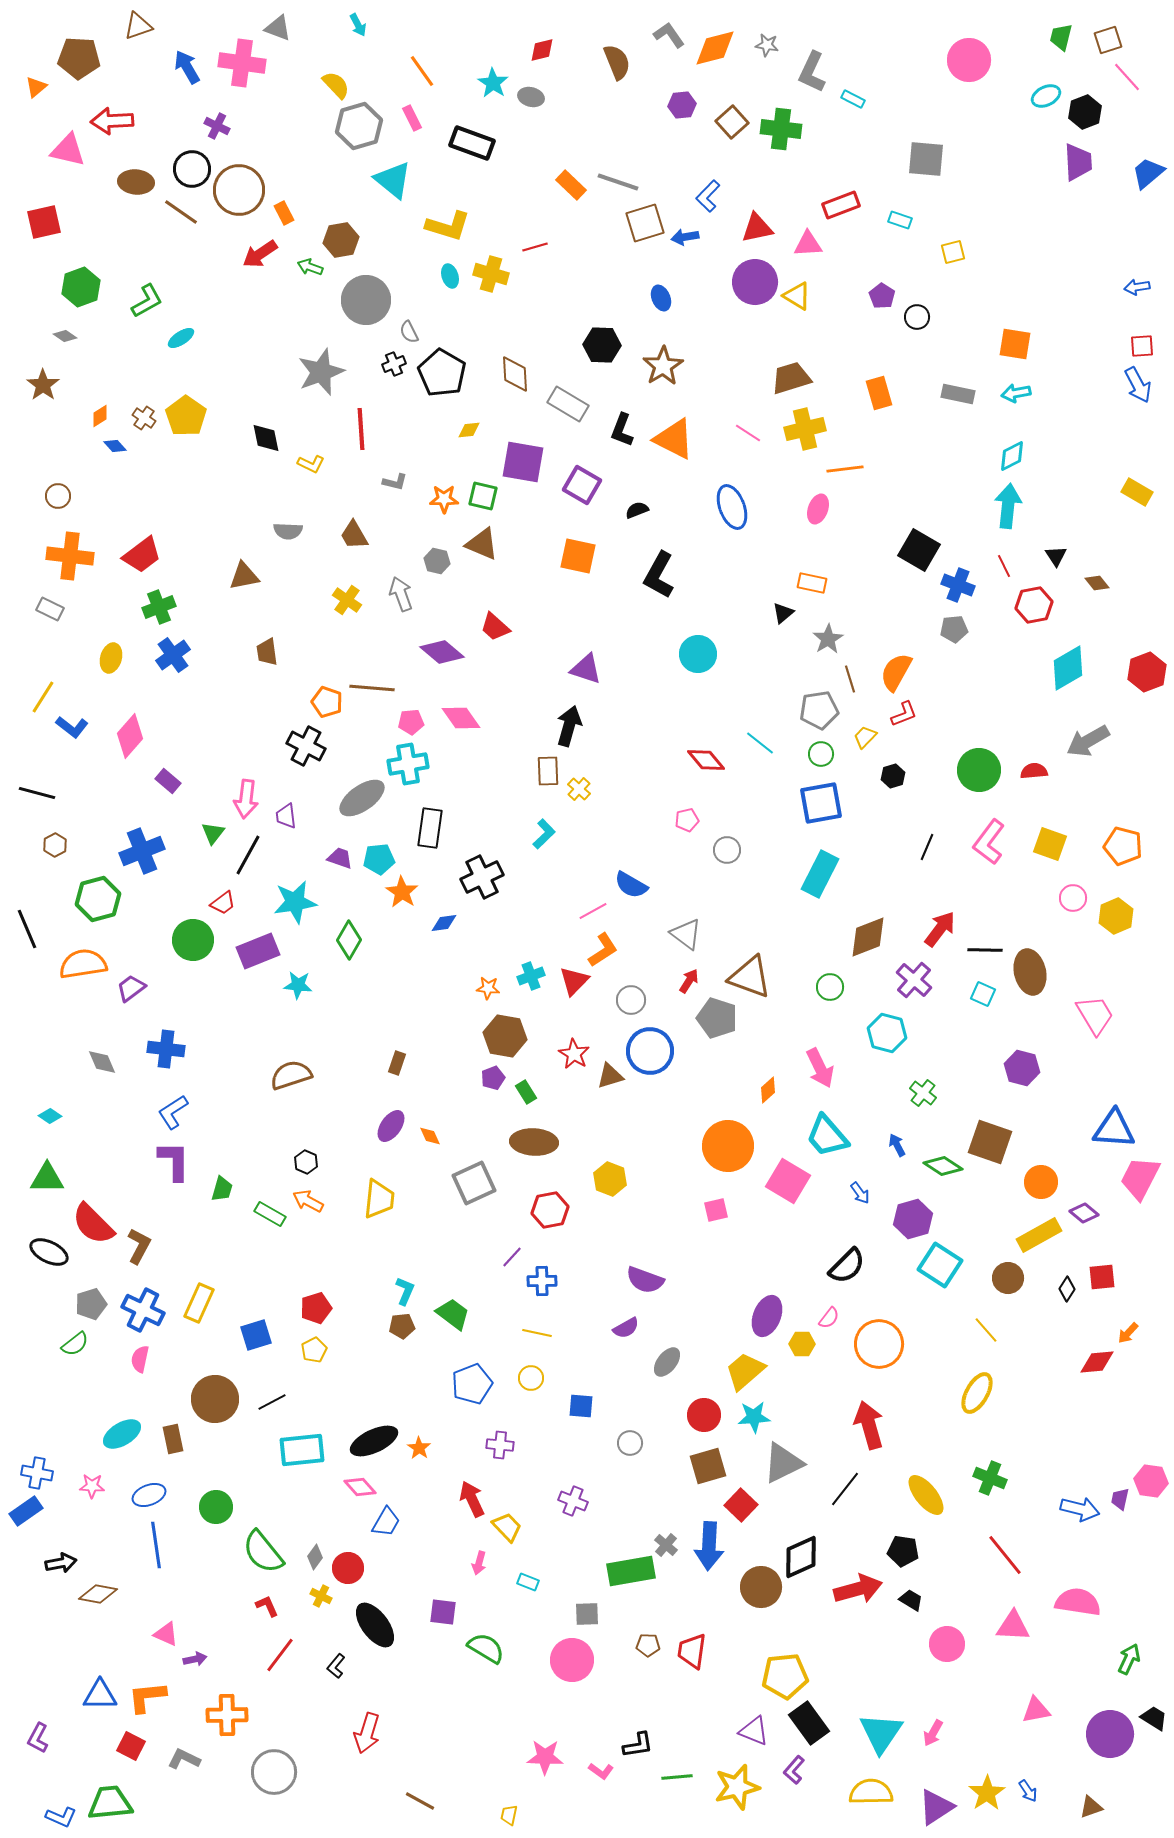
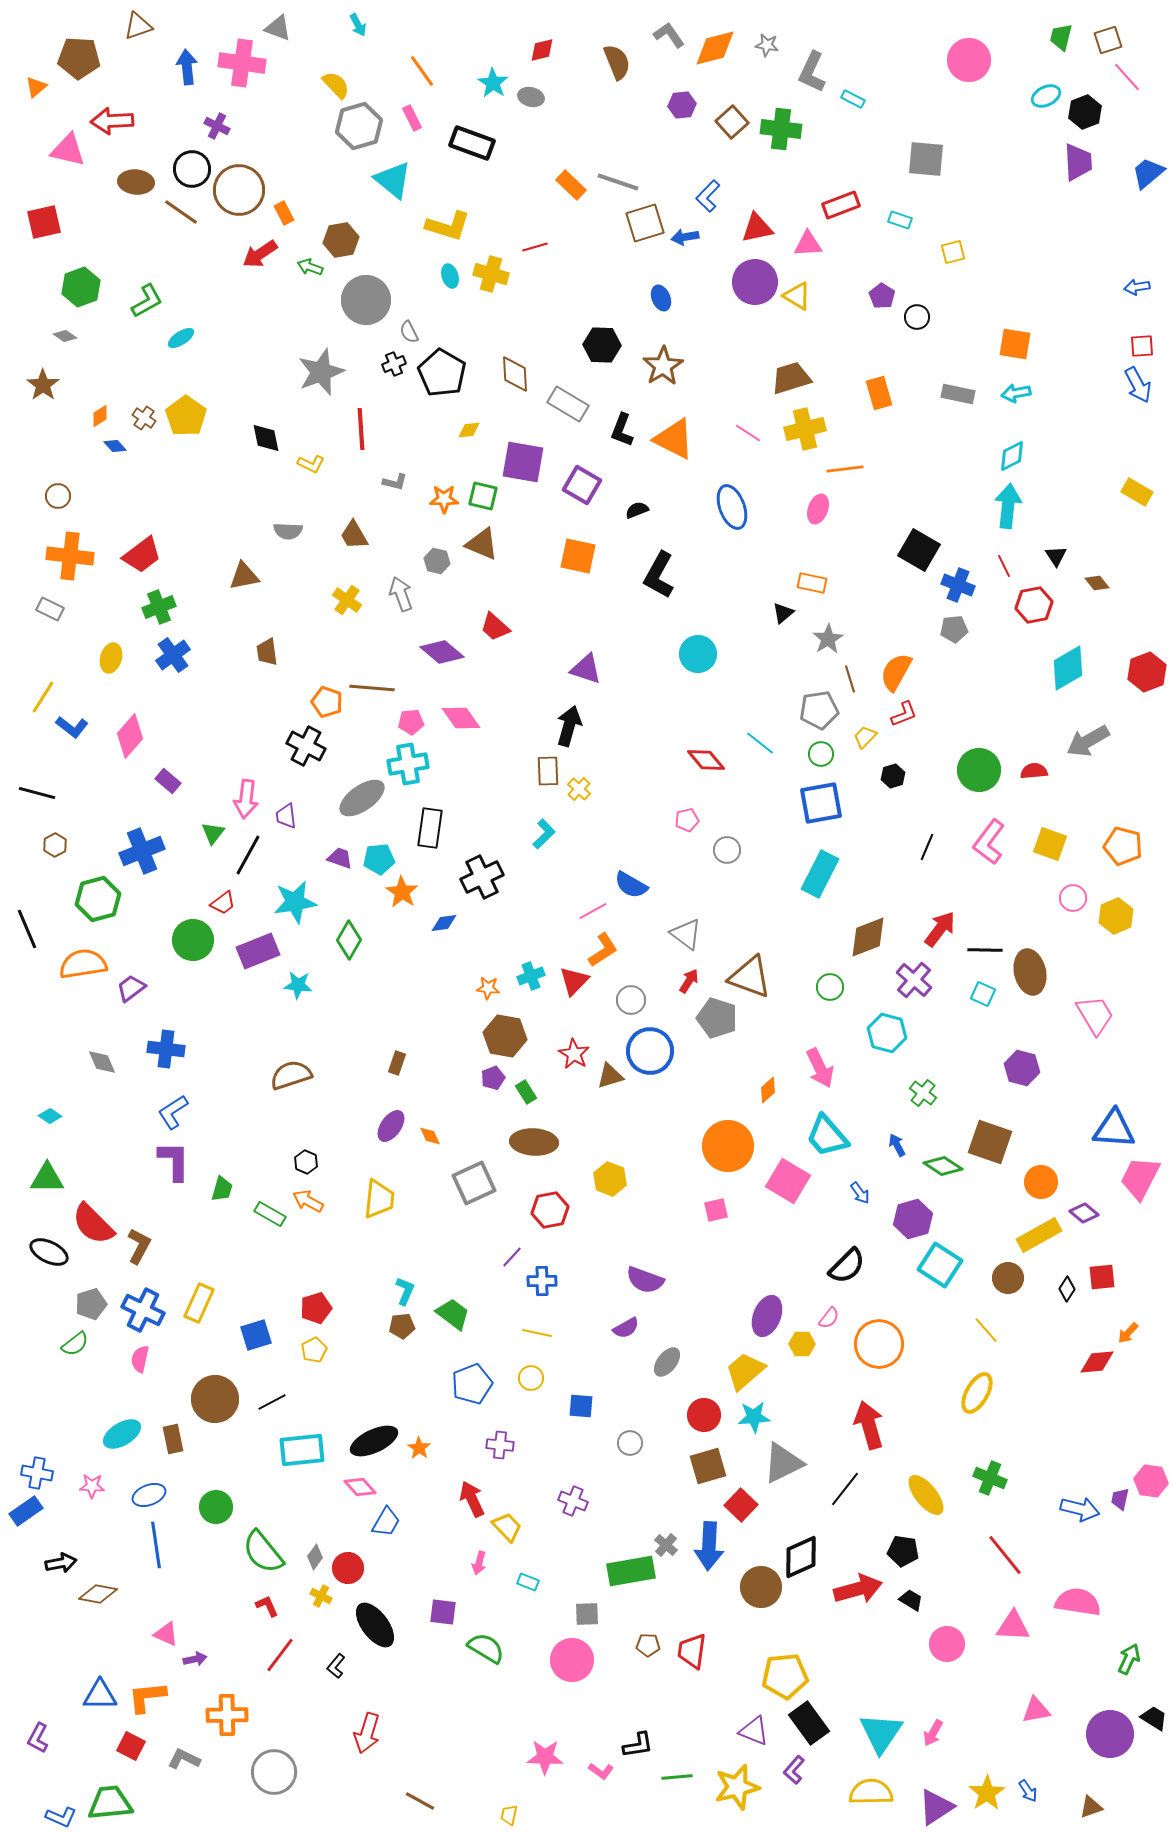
blue arrow at (187, 67): rotated 24 degrees clockwise
